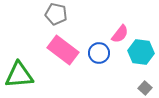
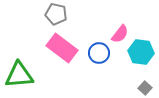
pink rectangle: moved 1 px left, 2 px up
